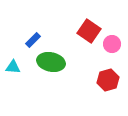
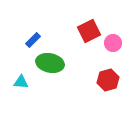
red square: rotated 30 degrees clockwise
pink circle: moved 1 px right, 1 px up
green ellipse: moved 1 px left, 1 px down
cyan triangle: moved 8 px right, 15 px down
